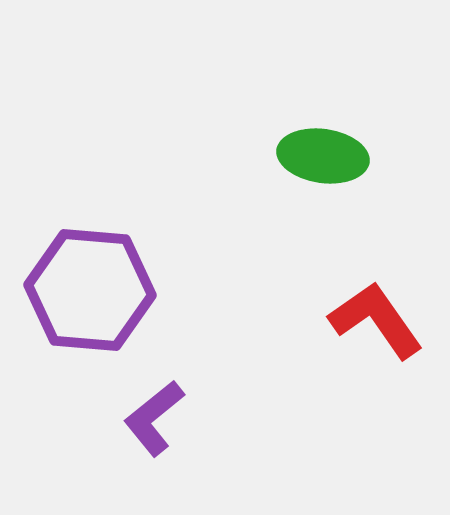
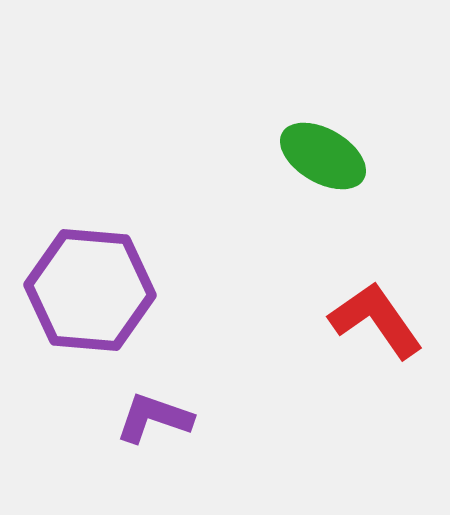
green ellipse: rotated 22 degrees clockwise
purple L-shape: rotated 58 degrees clockwise
